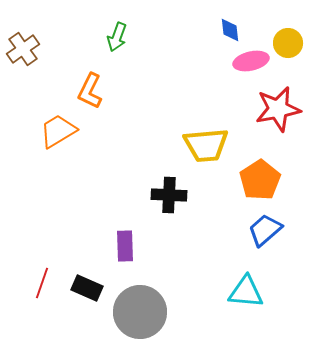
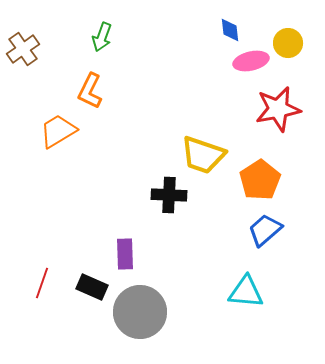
green arrow: moved 15 px left
yellow trapezoid: moved 3 px left, 10 px down; rotated 24 degrees clockwise
purple rectangle: moved 8 px down
black rectangle: moved 5 px right, 1 px up
